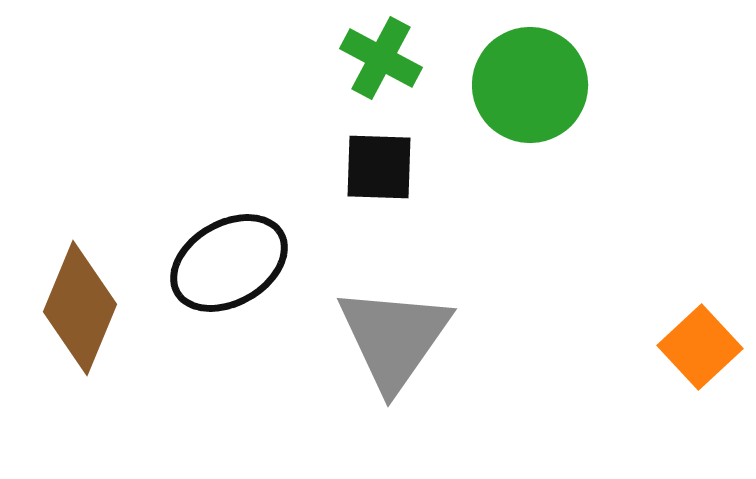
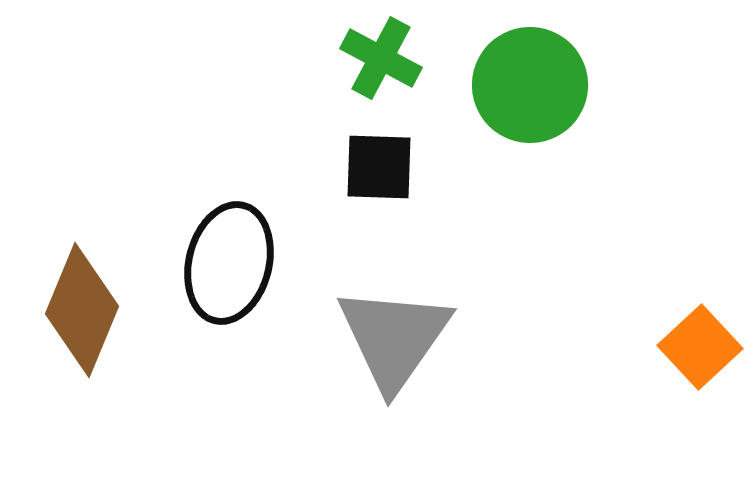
black ellipse: rotated 46 degrees counterclockwise
brown diamond: moved 2 px right, 2 px down
